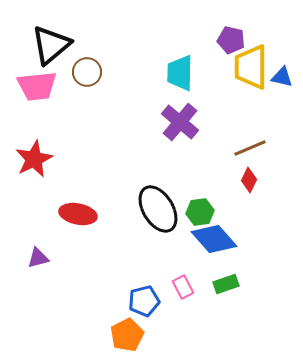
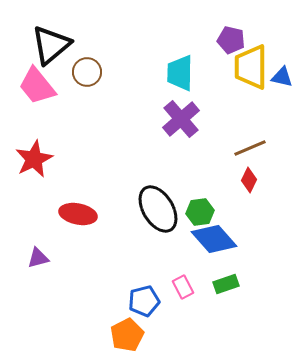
pink trapezoid: rotated 57 degrees clockwise
purple cross: moved 1 px right, 3 px up; rotated 9 degrees clockwise
